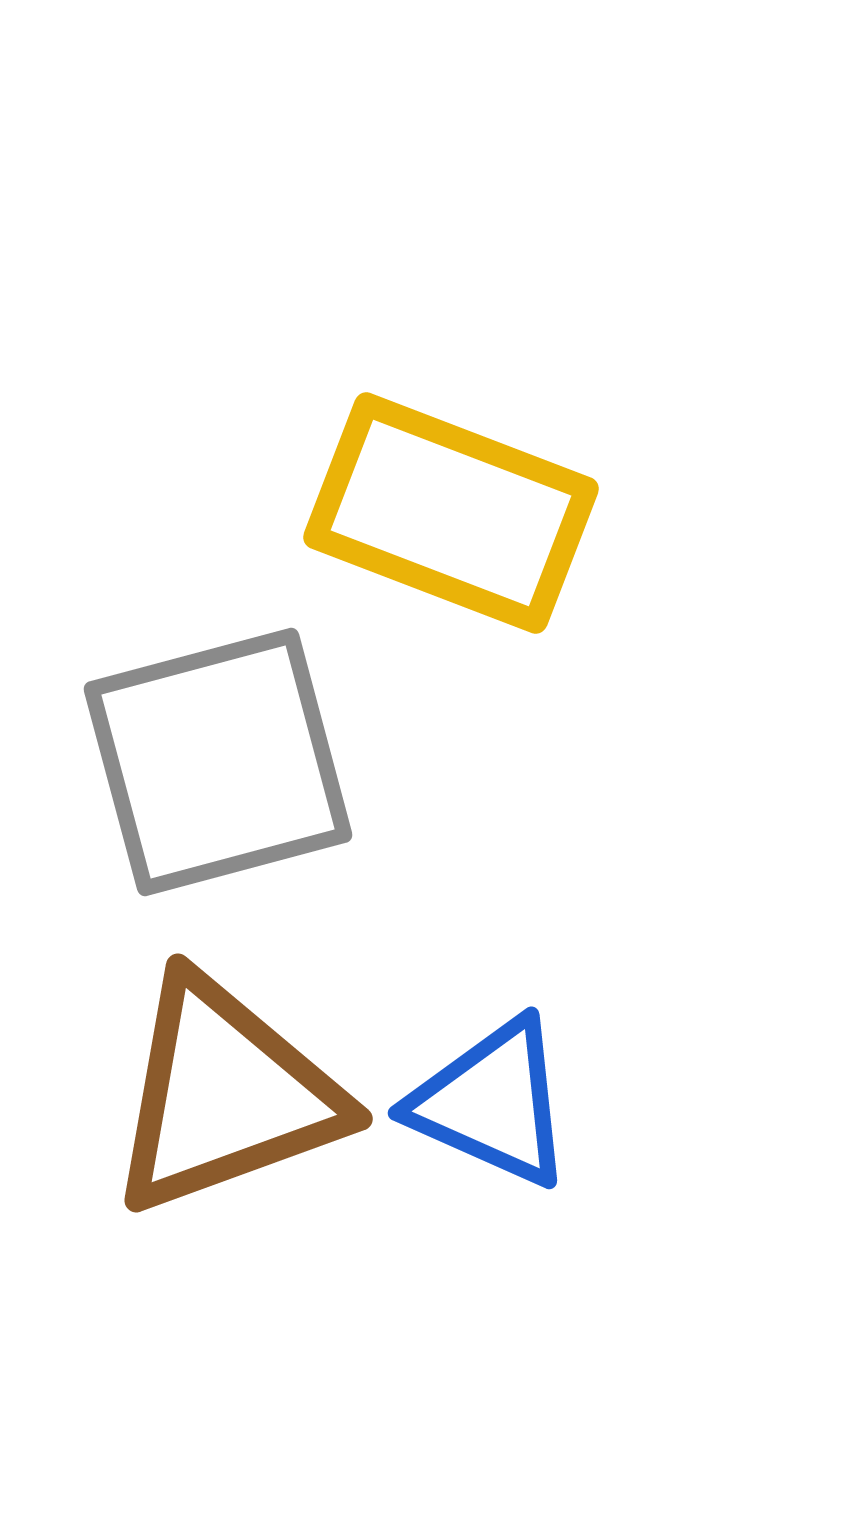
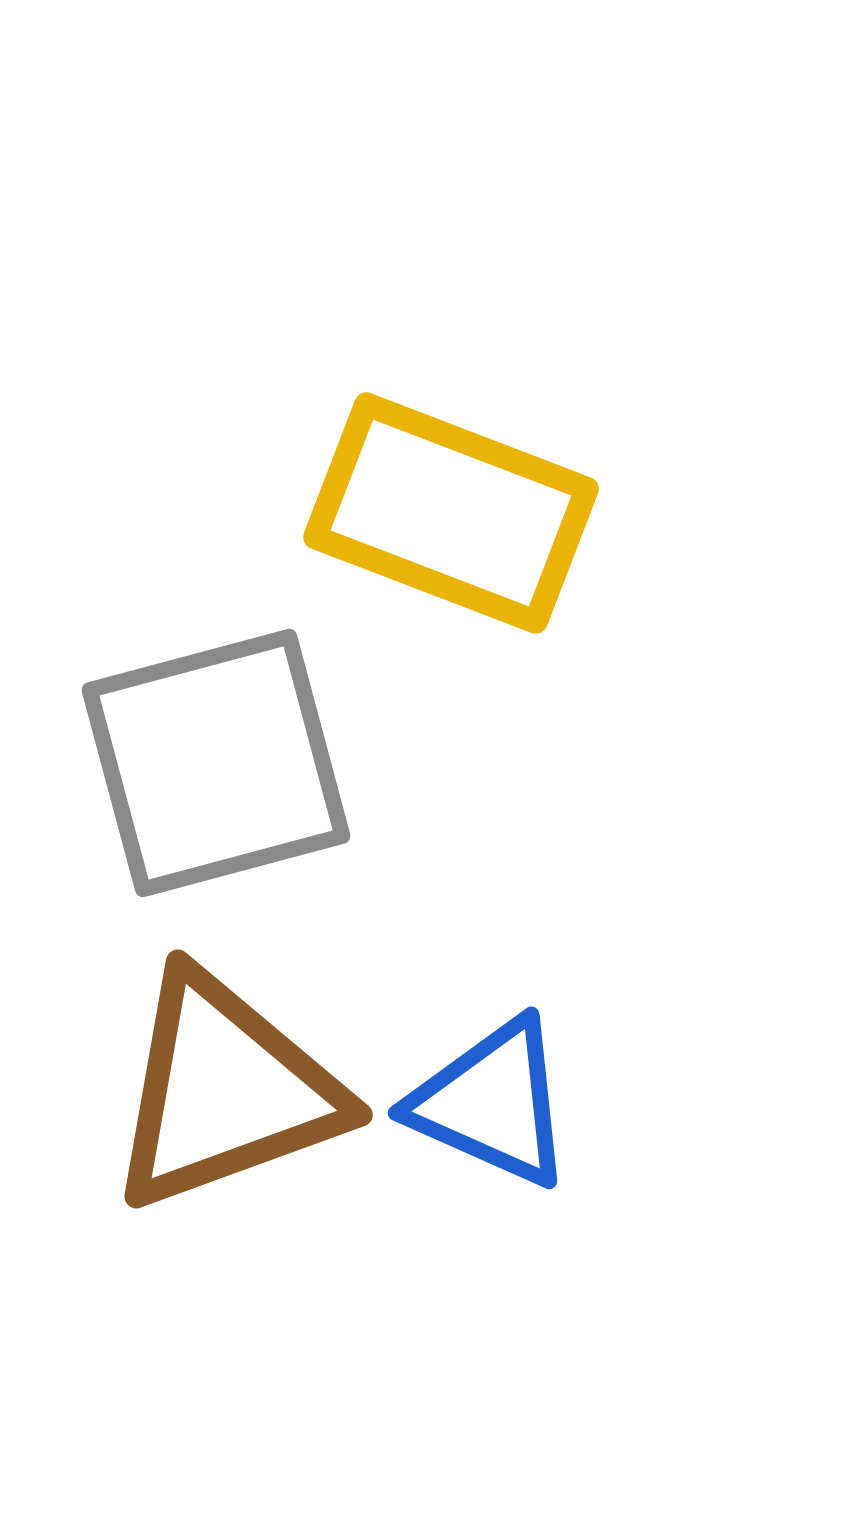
gray square: moved 2 px left, 1 px down
brown triangle: moved 4 px up
